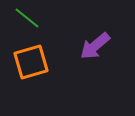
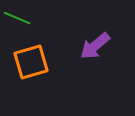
green line: moved 10 px left; rotated 16 degrees counterclockwise
